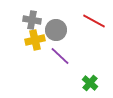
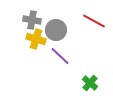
yellow cross: moved 1 px right, 1 px up; rotated 30 degrees clockwise
